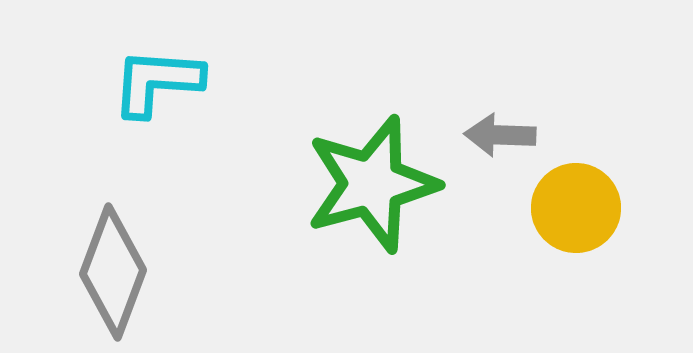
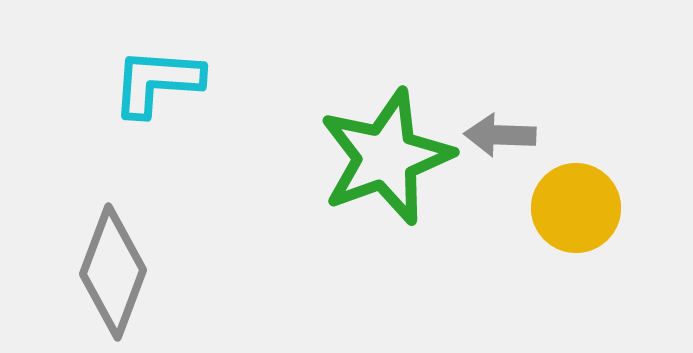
green star: moved 14 px right, 27 px up; rotated 5 degrees counterclockwise
